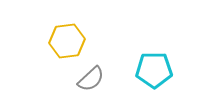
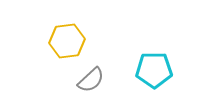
gray semicircle: moved 1 px down
